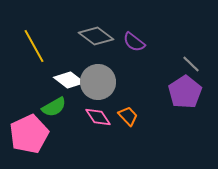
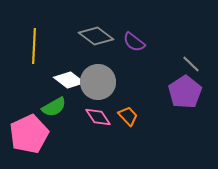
yellow line: rotated 32 degrees clockwise
